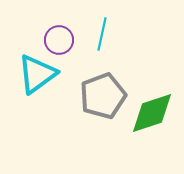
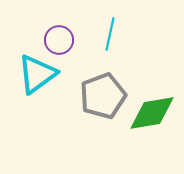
cyan line: moved 8 px right
green diamond: rotated 9 degrees clockwise
